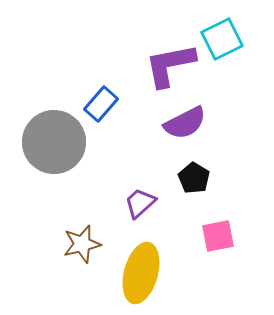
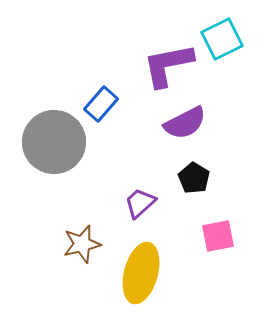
purple L-shape: moved 2 px left
